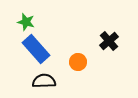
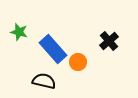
green star: moved 7 px left, 10 px down
blue rectangle: moved 17 px right
black semicircle: rotated 15 degrees clockwise
